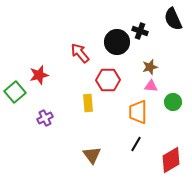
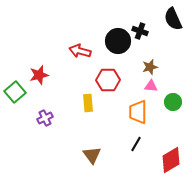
black circle: moved 1 px right, 1 px up
red arrow: moved 2 px up; rotated 35 degrees counterclockwise
